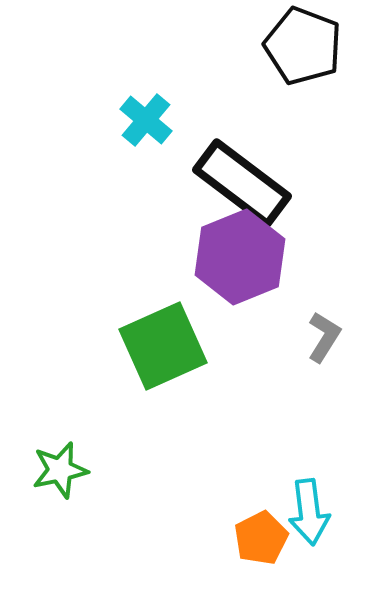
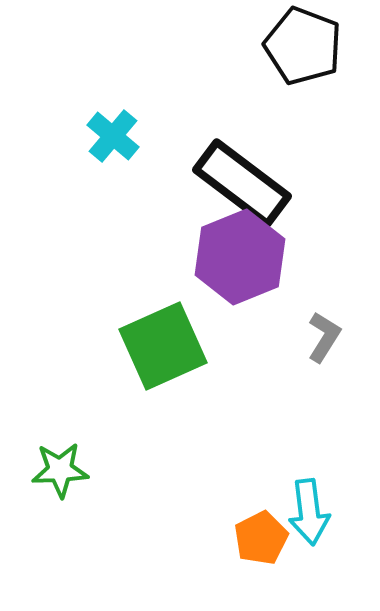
cyan cross: moved 33 px left, 16 px down
green star: rotated 10 degrees clockwise
